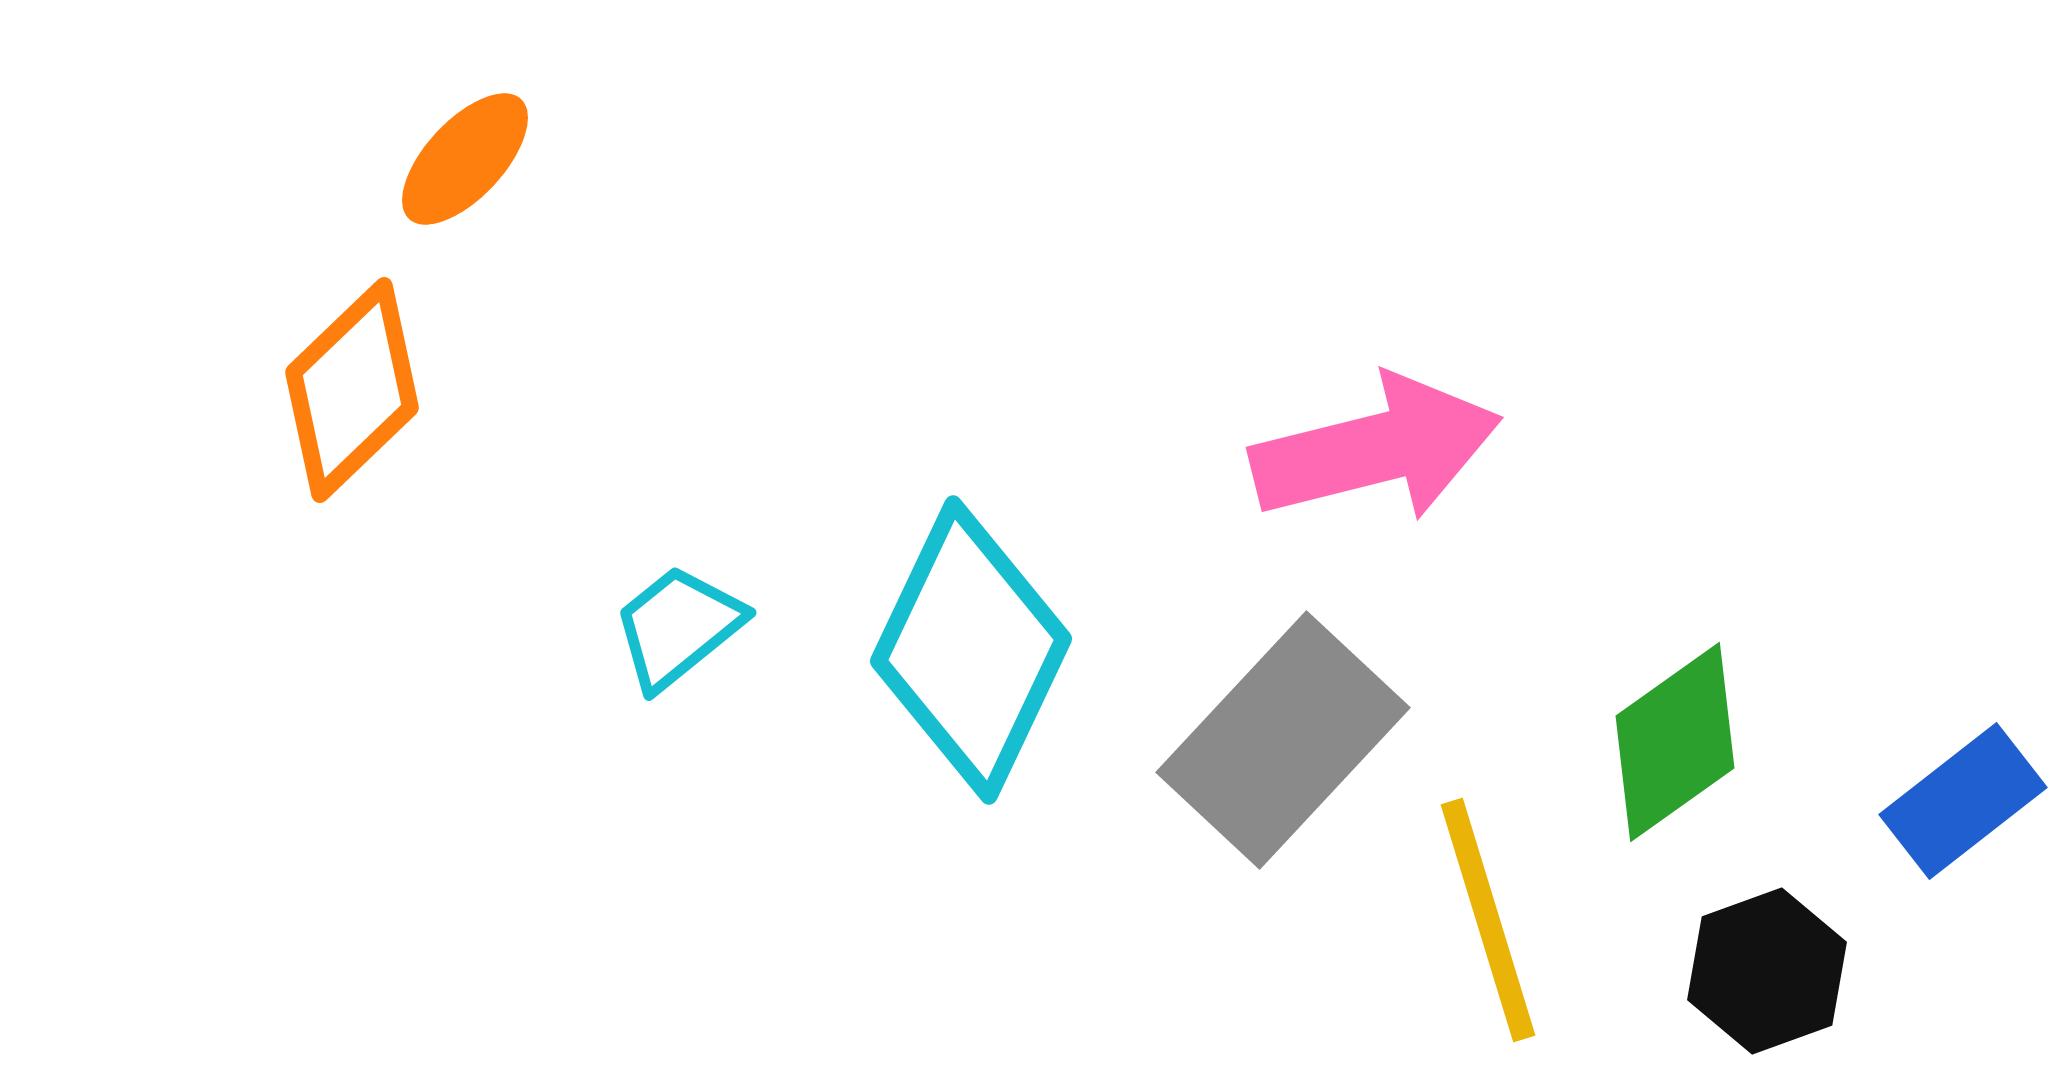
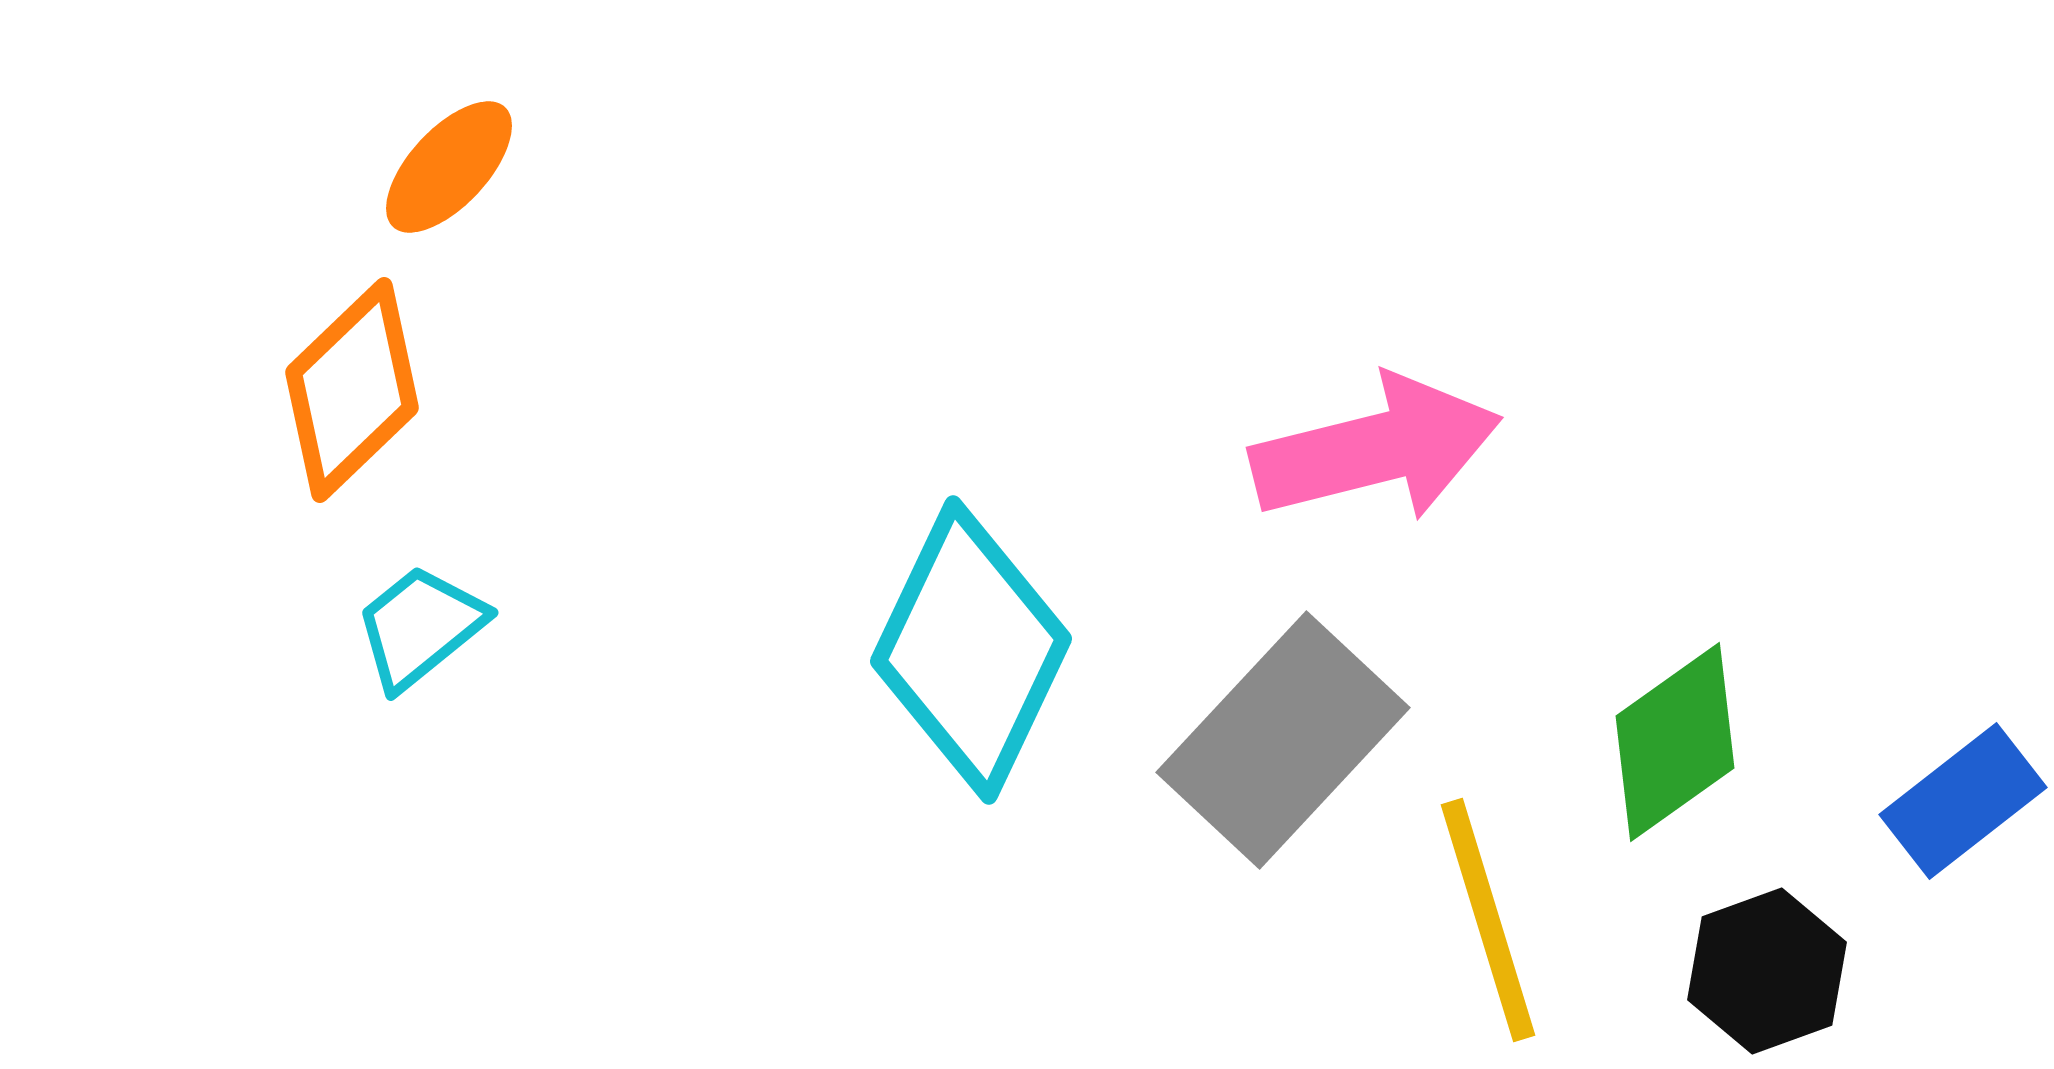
orange ellipse: moved 16 px left, 8 px down
cyan trapezoid: moved 258 px left
